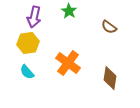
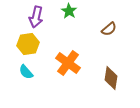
purple arrow: moved 2 px right
brown semicircle: moved 2 px down; rotated 77 degrees counterclockwise
yellow hexagon: moved 1 px down
cyan semicircle: moved 1 px left
brown diamond: moved 1 px right
